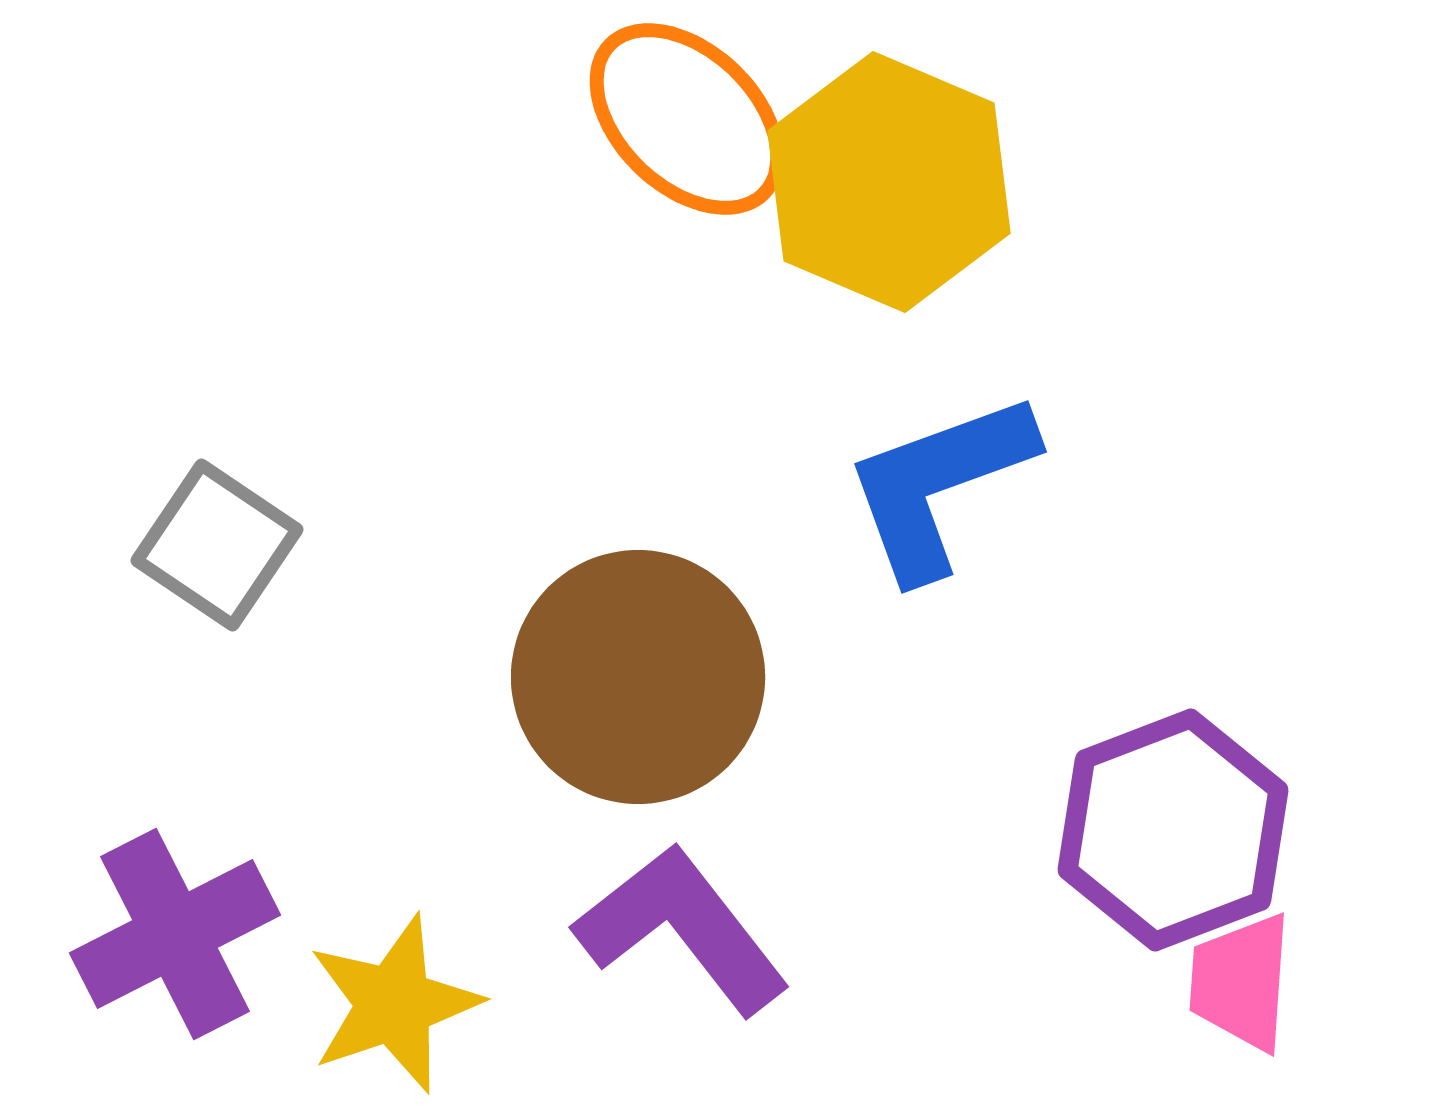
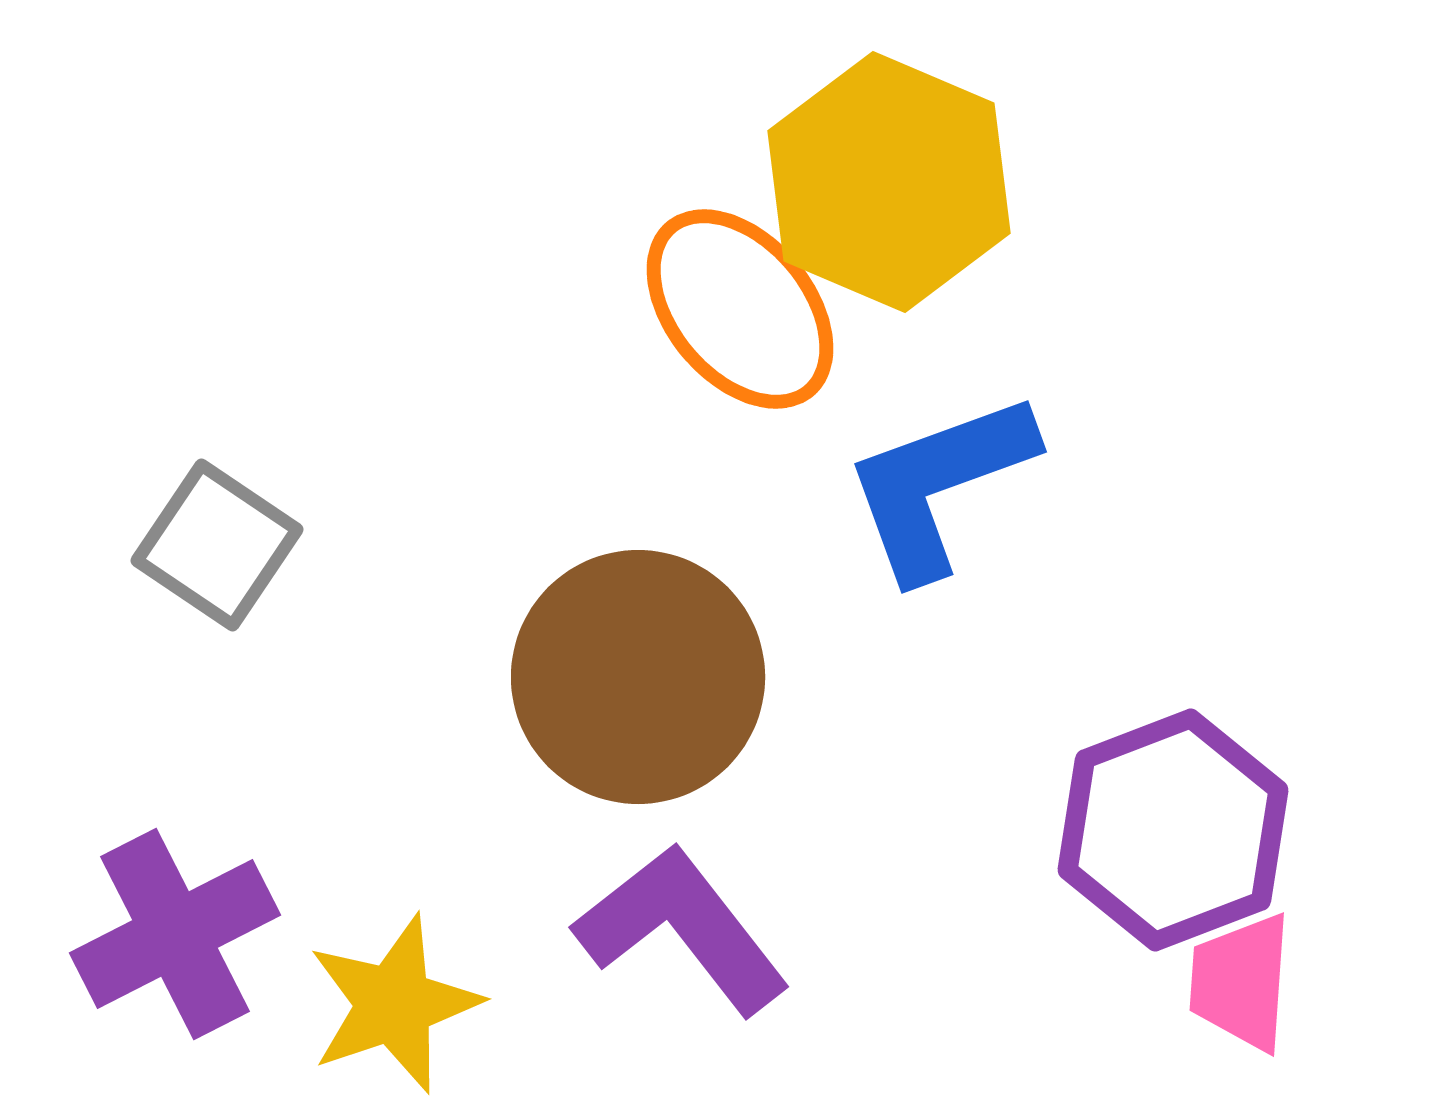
orange ellipse: moved 53 px right, 190 px down; rotated 6 degrees clockwise
